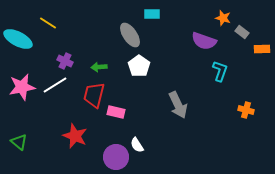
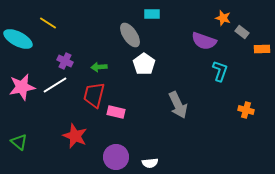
white pentagon: moved 5 px right, 2 px up
white semicircle: moved 13 px right, 18 px down; rotated 63 degrees counterclockwise
